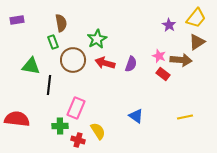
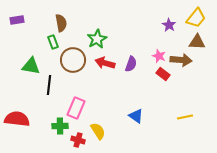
brown triangle: rotated 36 degrees clockwise
